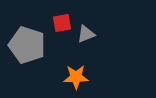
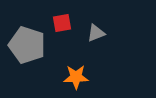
gray triangle: moved 10 px right, 1 px up
